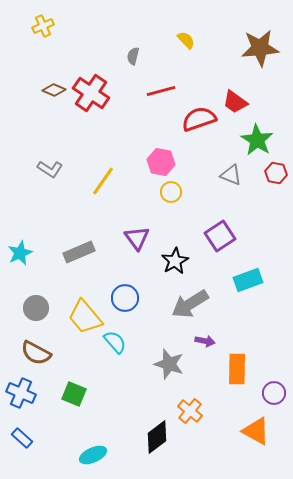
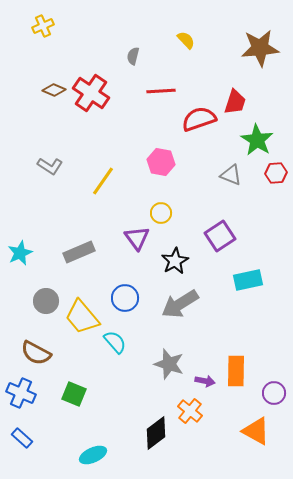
red line: rotated 12 degrees clockwise
red trapezoid: rotated 108 degrees counterclockwise
gray L-shape: moved 3 px up
red hexagon: rotated 15 degrees counterclockwise
yellow circle: moved 10 px left, 21 px down
cyan rectangle: rotated 8 degrees clockwise
gray arrow: moved 10 px left
gray circle: moved 10 px right, 7 px up
yellow trapezoid: moved 3 px left
purple arrow: moved 40 px down
orange rectangle: moved 1 px left, 2 px down
black diamond: moved 1 px left, 4 px up
